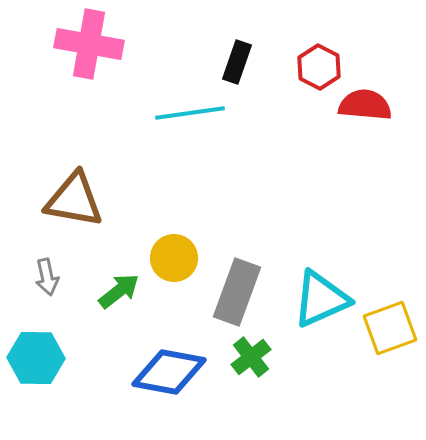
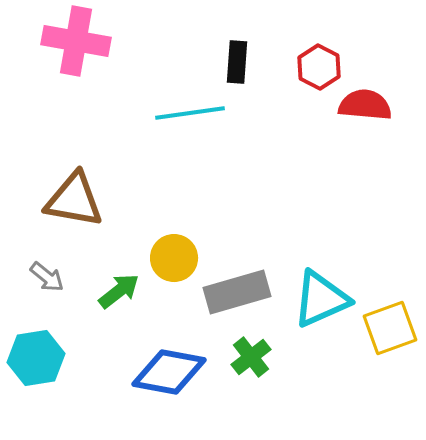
pink cross: moved 13 px left, 3 px up
black rectangle: rotated 15 degrees counterclockwise
gray arrow: rotated 39 degrees counterclockwise
gray rectangle: rotated 54 degrees clockwise
cyan hexagon: rotated 10 degrees counterclockwise
